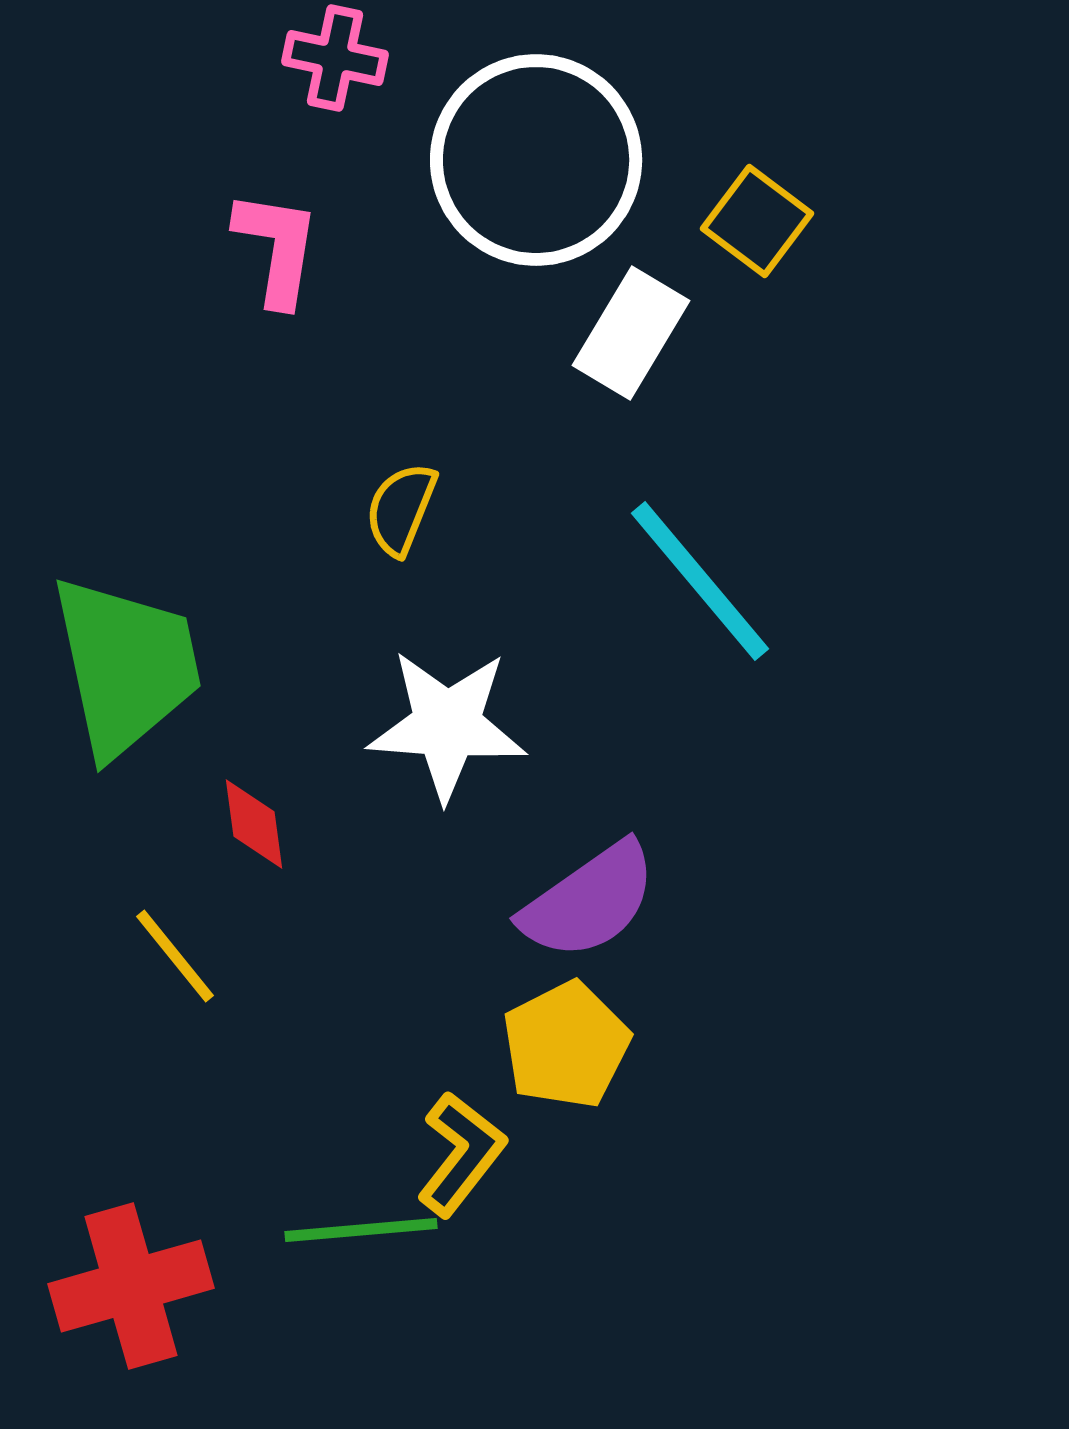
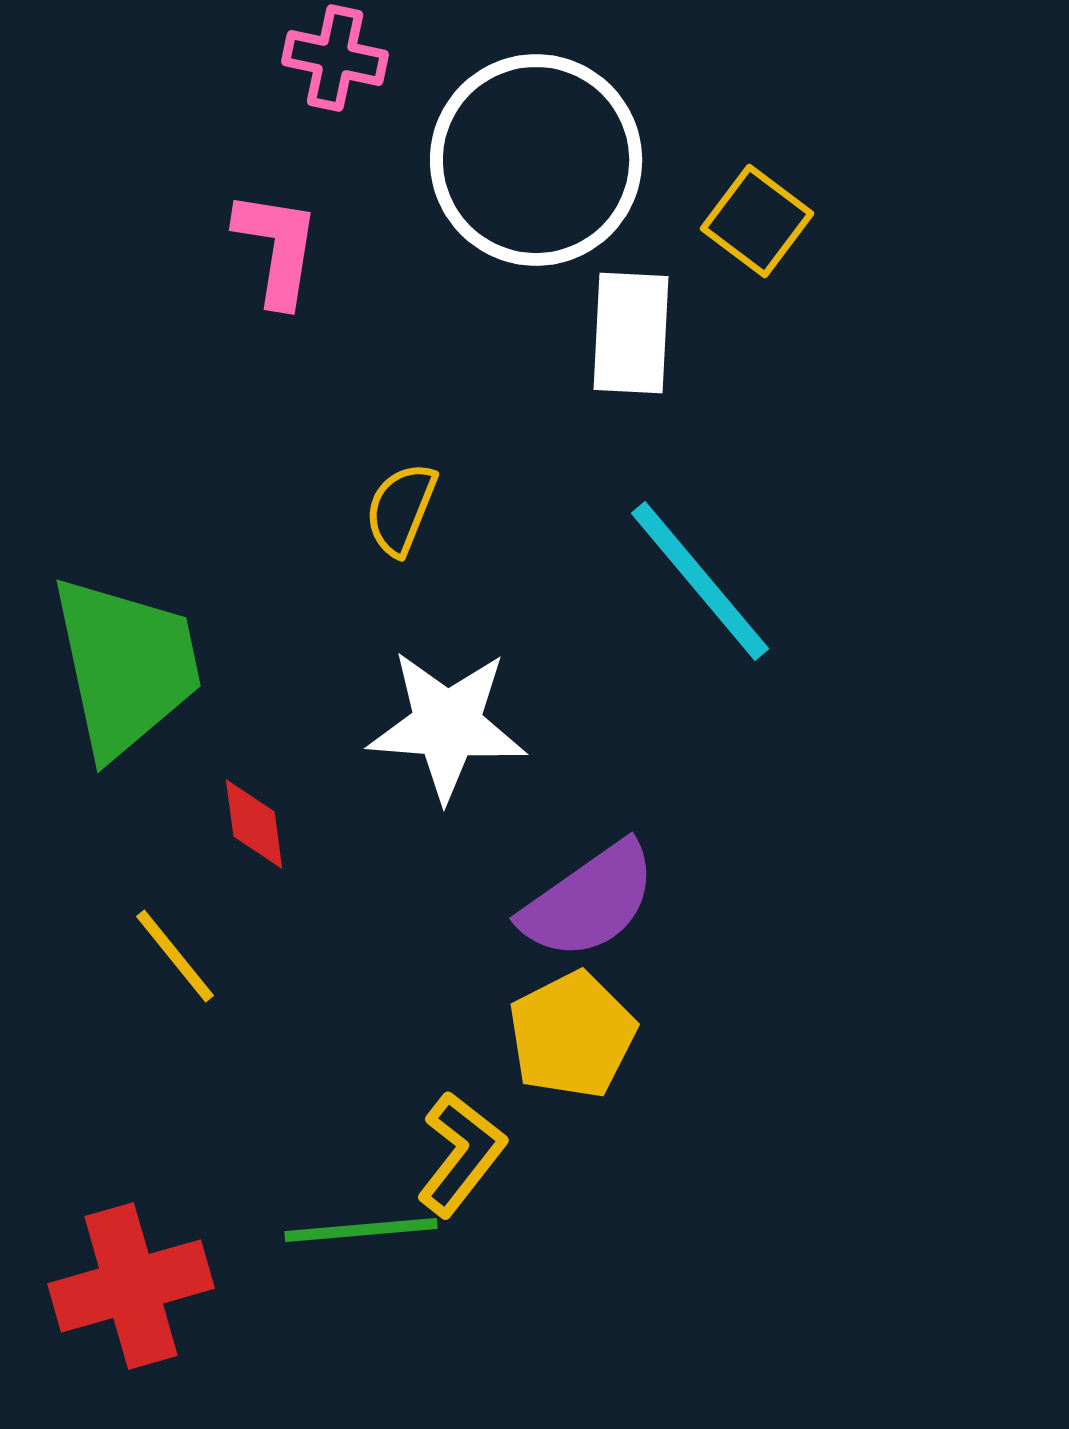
white rectangle: rotated 28 degrees counterclockwise
yellow pentagon: moved 6 px right, 10 px up
